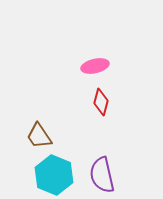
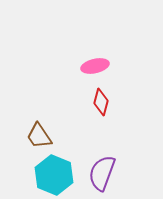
purple semicircle: moved 2 px up; rotated 33 degrees clockwise
